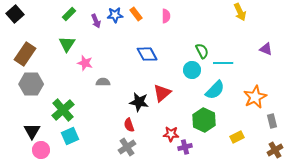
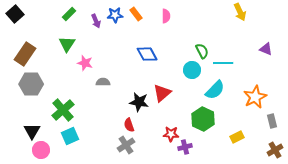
green hexagon: moved 1 px left, 1 px up
gray cross: moved 1 px left, 2 px up
